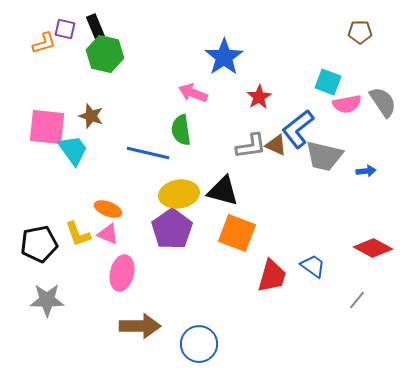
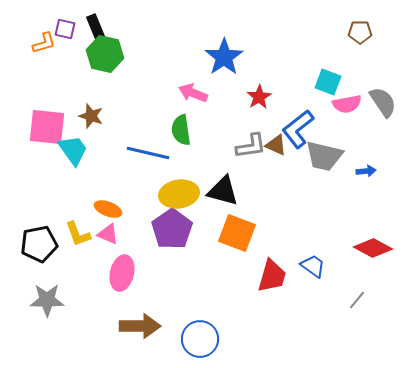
blue circle: moved 1 px right, 5 px up
